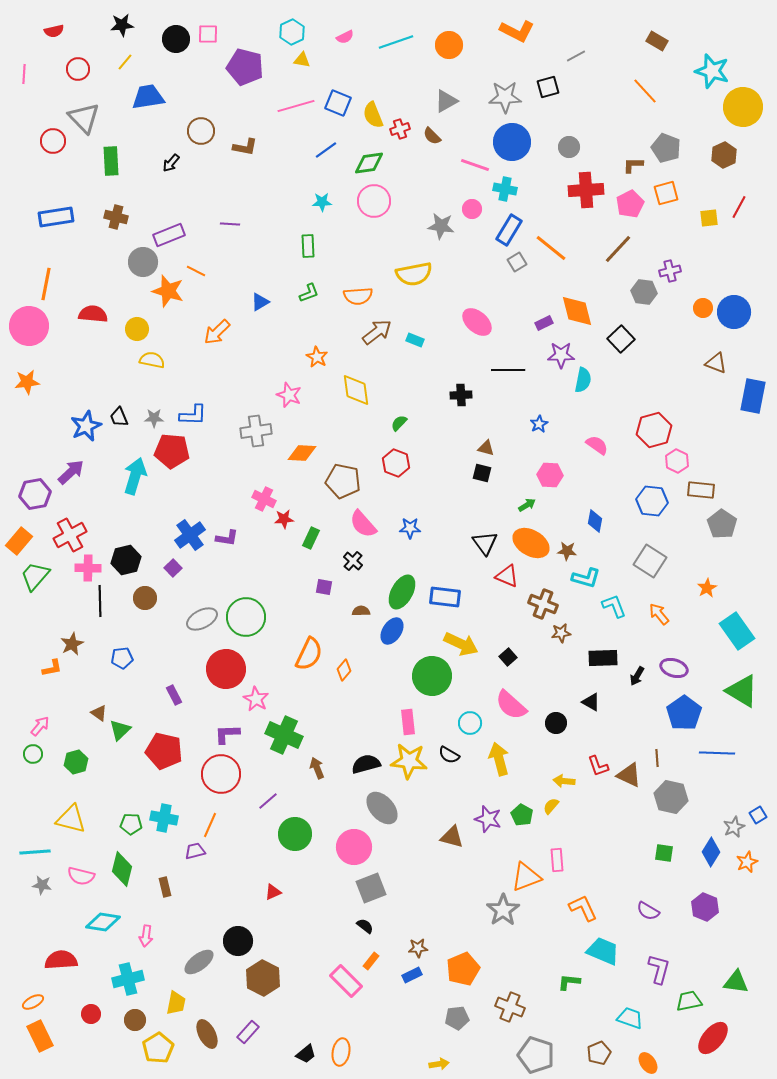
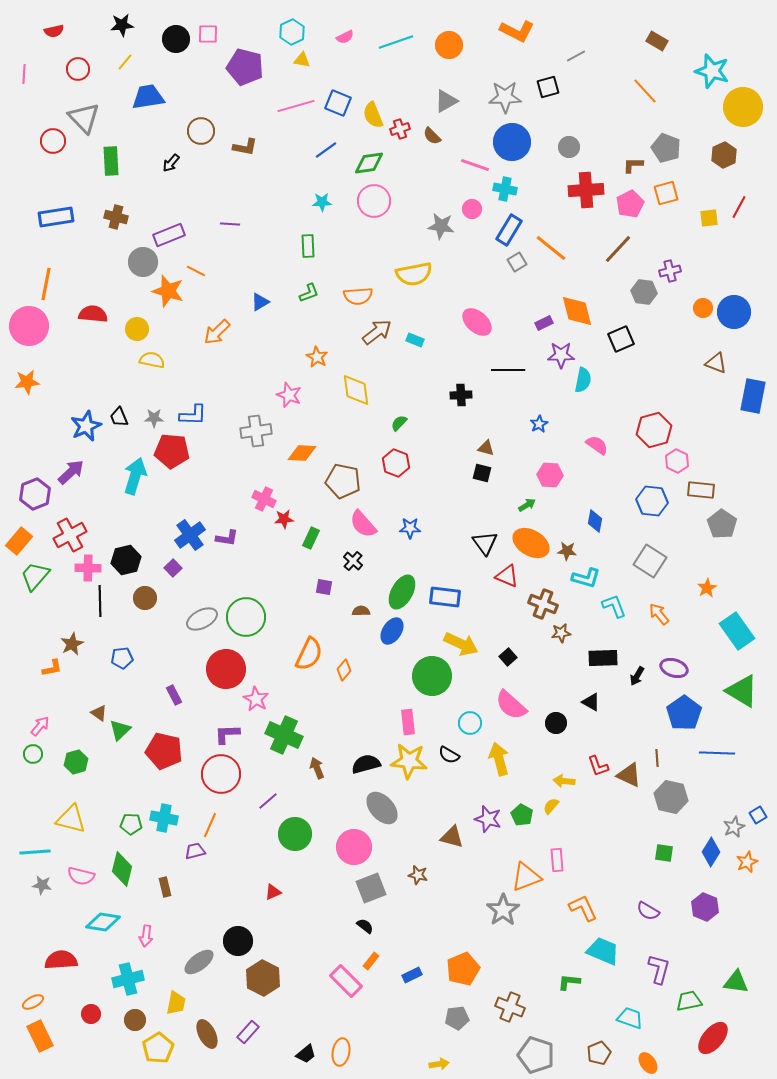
black square at (621, 339): rotated 20 degrees clockwise
purple hexagon at (35, 494): rotated 12 degrees counterclockwise
brown star at (418, 948): moved 73 px up; rotated 18 degrees clockwise
